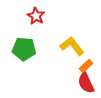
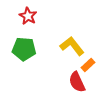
red star: moved 8 px left
orange rectangle: moved 2 px right, 1 px up
red semicircle: moved 9 px left, 1 px up
